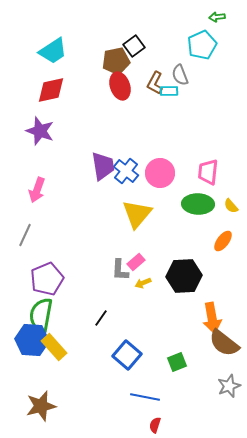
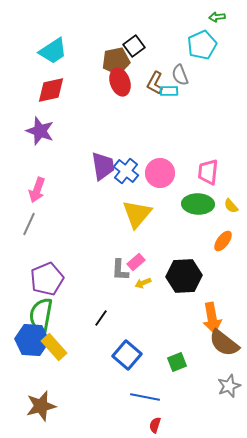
red ellipse: moved 4 px up
gray line: moved 4 px right, 11 px up
